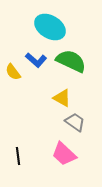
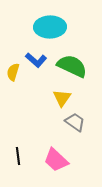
cyan ellipse: rotated 32 degrees counterclockwise
green semicircle: moved 1 px right, 5 px down
yellow semicircle: rotated 54 degrees clockwise
yellow triangle: rotated 36 degrees clockwise
pink trapezoid: moved 8 px left, 6 px down
